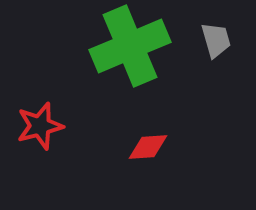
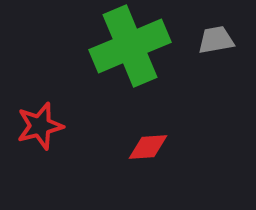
gray trapezoid: rotated 84 degrees counterclockwise
